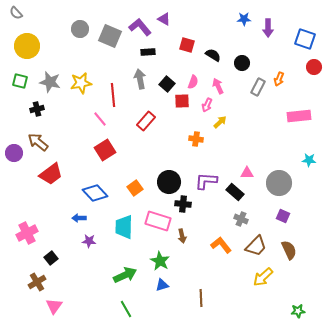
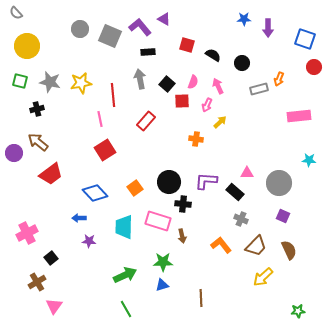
gray rectangle at (258, 87): moved 1 px right, 2 px down; rotated 48 degrees clockwise
pink line at (100, 119): rotated 28 degrees clockwise
green star at (160, 261): moved 3 px right, 1 px down; rotated 30 degrees counterclockwise
